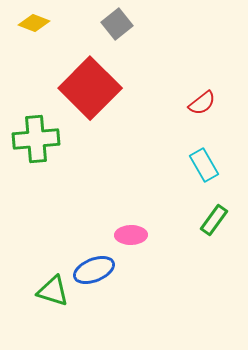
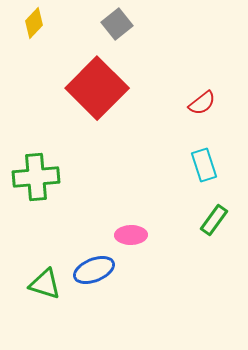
yellow diamond: rotated 68 degrees counterclockwise
red square: moved 7 px right
green cross: moved 38 px down
cyan rectangle: rotated 12 degrees clockwise
green triangle: moved 8 px left, 7 px up
